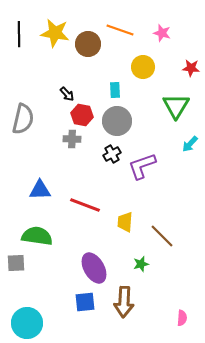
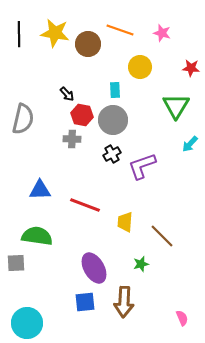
yellow circle: moved 3 px left
gray circle: moved 4 px left, 1 px up
pink semicircle: rotated 28 degrees counterclockwise
